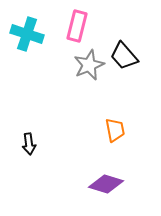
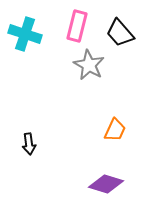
cyan cross: moved 2 px left
black trapezoid: moved 4 px left, 23 px up
gray star: rotated 20 degrees counterclockwise
orange trapezoid: rotated 35 degrees clockwise
